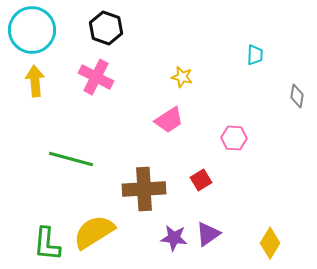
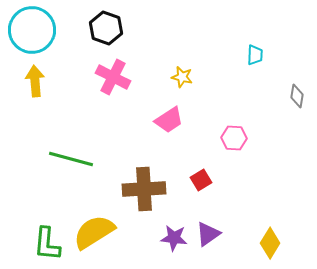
pink cross: moved 17 px right
